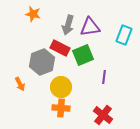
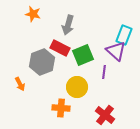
purple triangle: moved 26 px right, 24 px down; rotated 50 degrees clockwise
purple line: moved 5 px up
yellow circle: moved 16 px right
red cross: moved 2 px right
